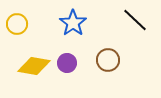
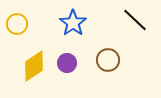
yellow diamond: rotated 44 degrees counterclockwise
